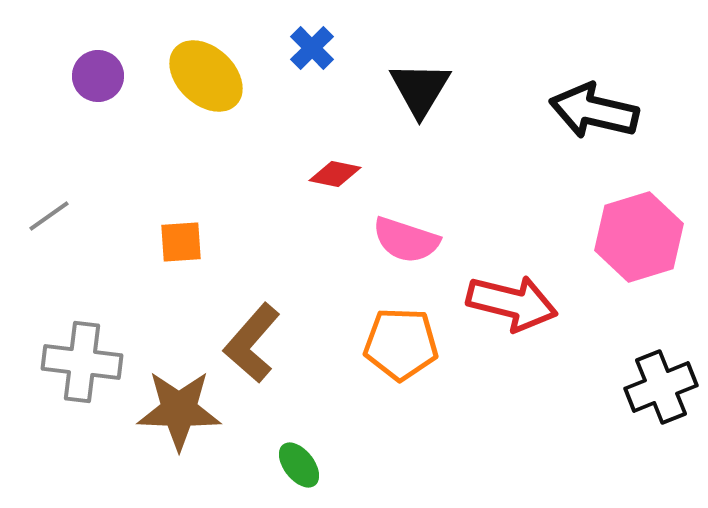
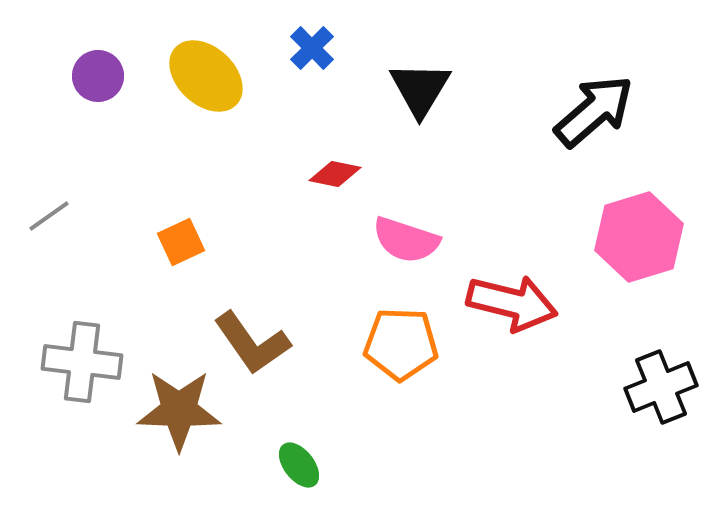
black arrow: rotated 126 degrees clockwise
orange square: rotated 21 degrees counterclockwise
brown L-shape: rotated 76 degrees counterclockwise
